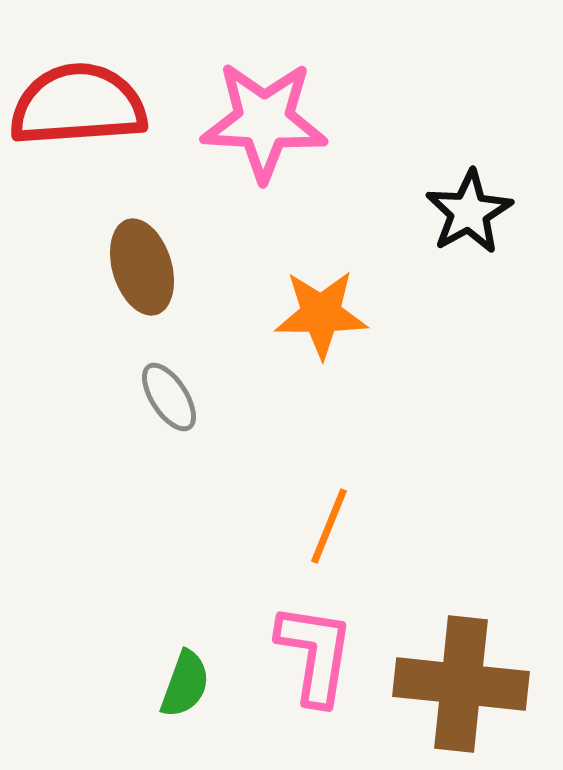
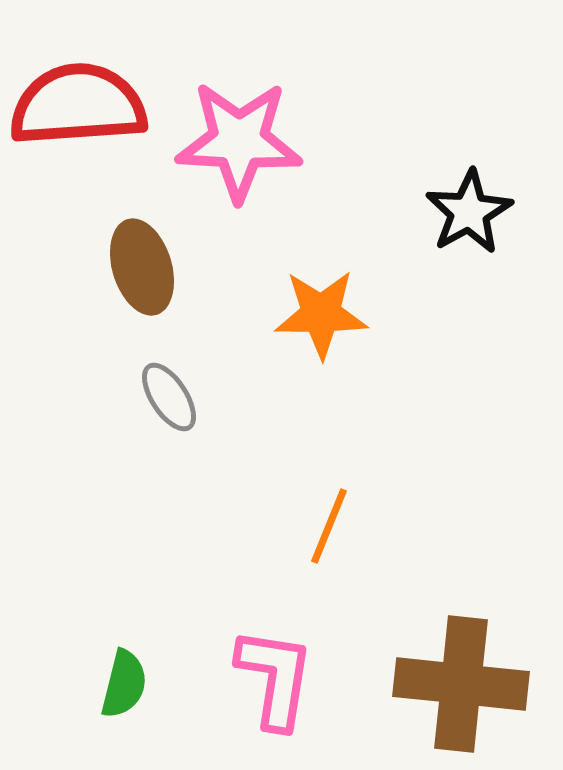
pink star: moved 25 px left, 20 px down
pink L-shape: moved 40 px left, 24 px down
green semicircle: moved 61 px left; rotated 6 degrees counterclockwise
